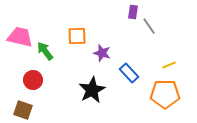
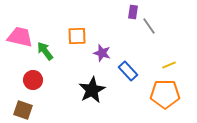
blue rectangle: moved 1 px left, 2 px up
